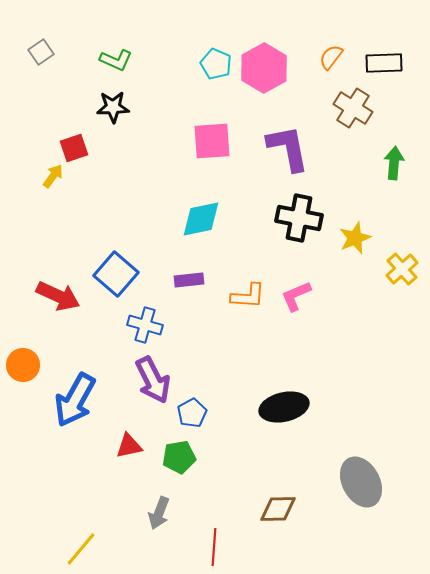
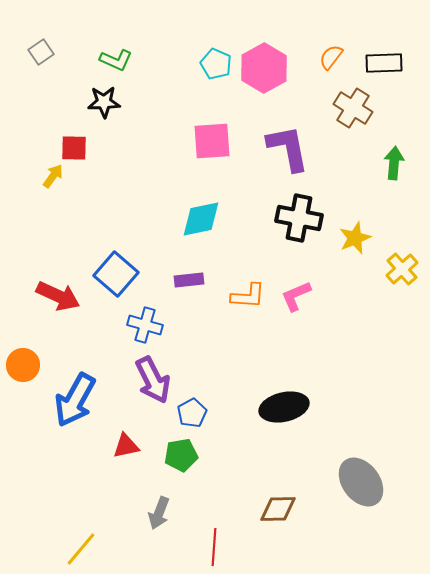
black star: moved 9 px left, 5 px up
red square: rotated 20 degrees clockwise
red triangle: moved 3 px left
green pentagon: moved 2 px right, 2 px up
gray ellipse: rotated 9 degrees counterclockwise
